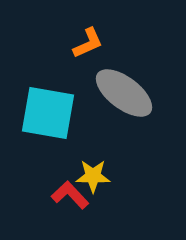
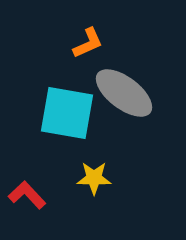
cyan square: moved 19 px right
yellow star: moved 1 px right, 2 px down
red L-shape: moved 43 px left
